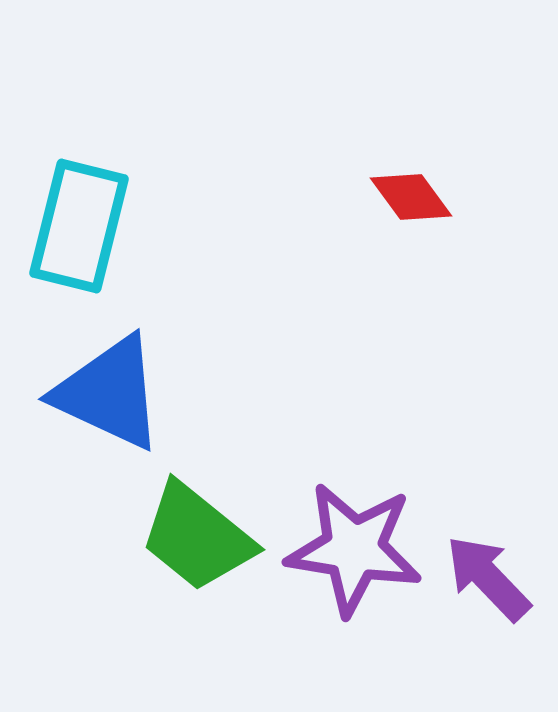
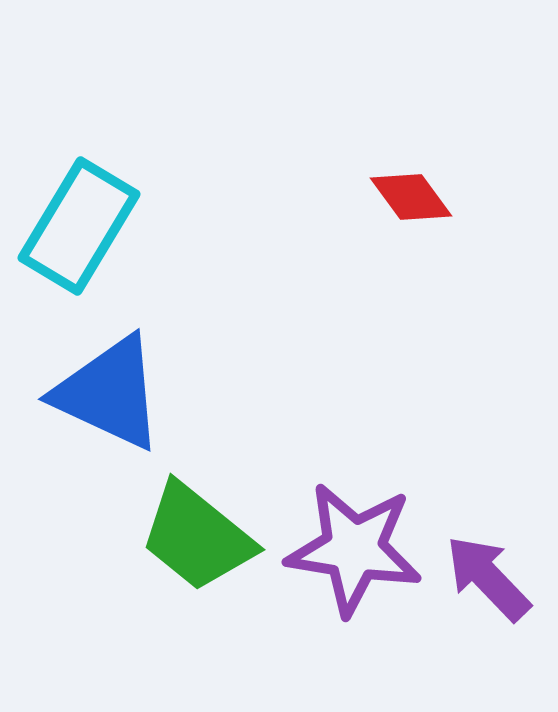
cyan rectangle: rotated 17 degrees clockwise
